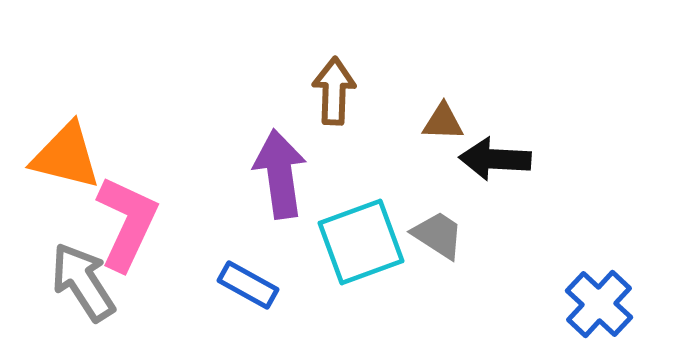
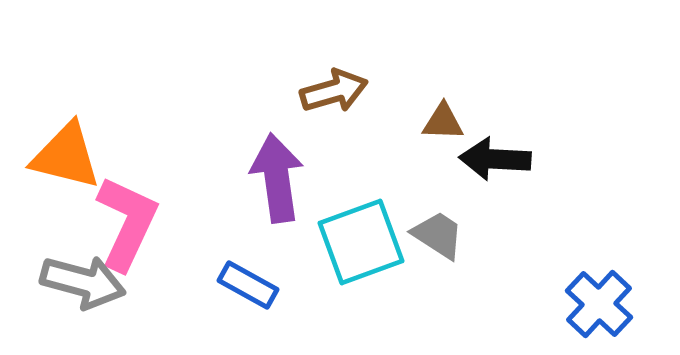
brown arrow: rotated 72 degrees clockwise
purple arrow: moved 3 px left, 4 px down
gray arrow: rotated 138 degrees clockwise
